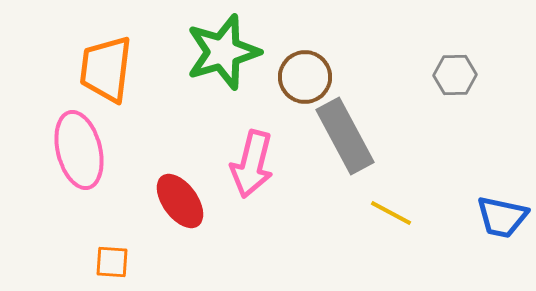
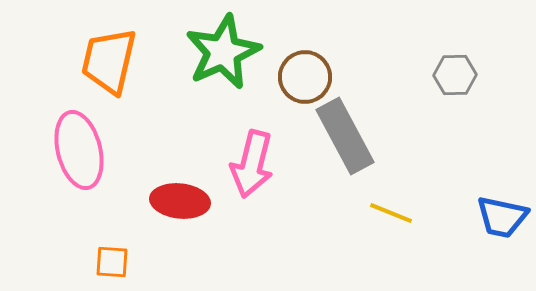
green star: rotated 8 degrees counterclockwise
orange trapezoid: moved 3 px right, 8 px up; rotated 6 degrees clockwise
red ellipse: rotated 48 degrees counterclockwise
yellow line: rotated 6 degrees counterclockwise
